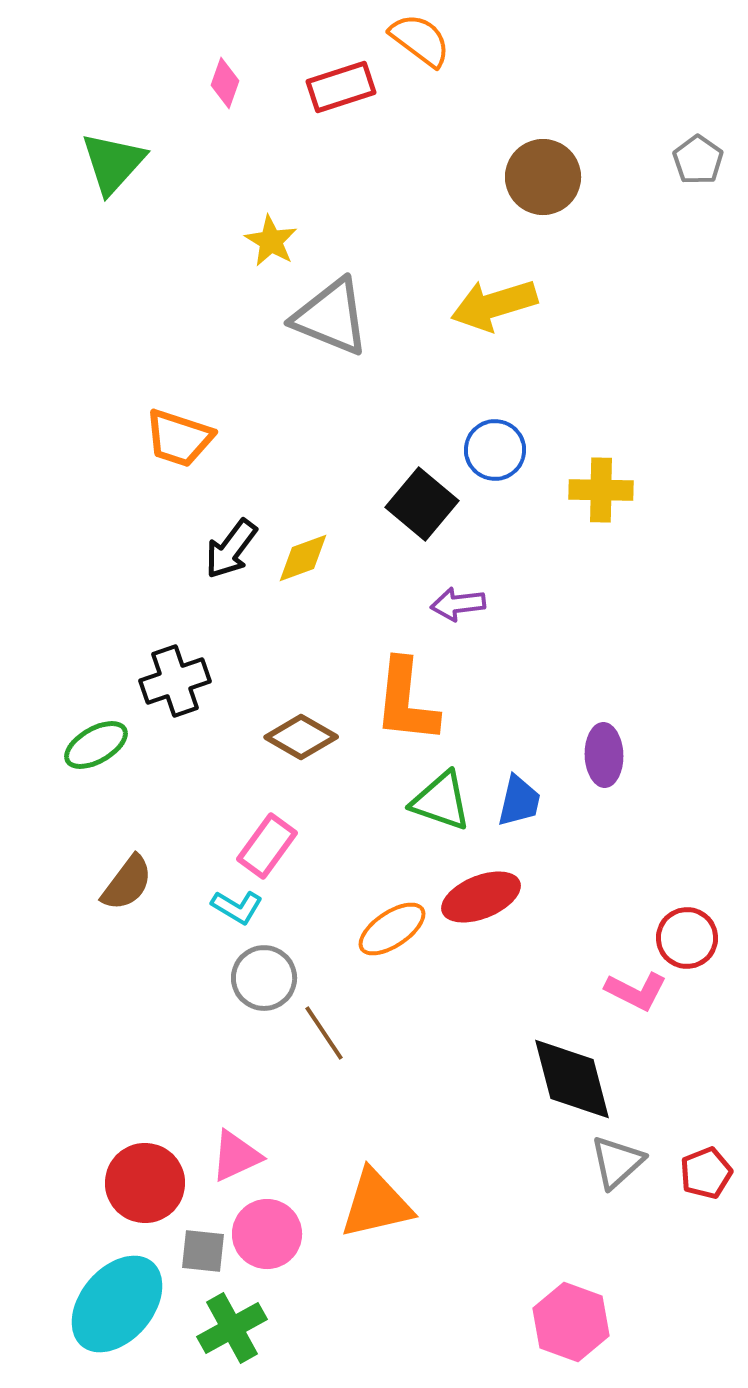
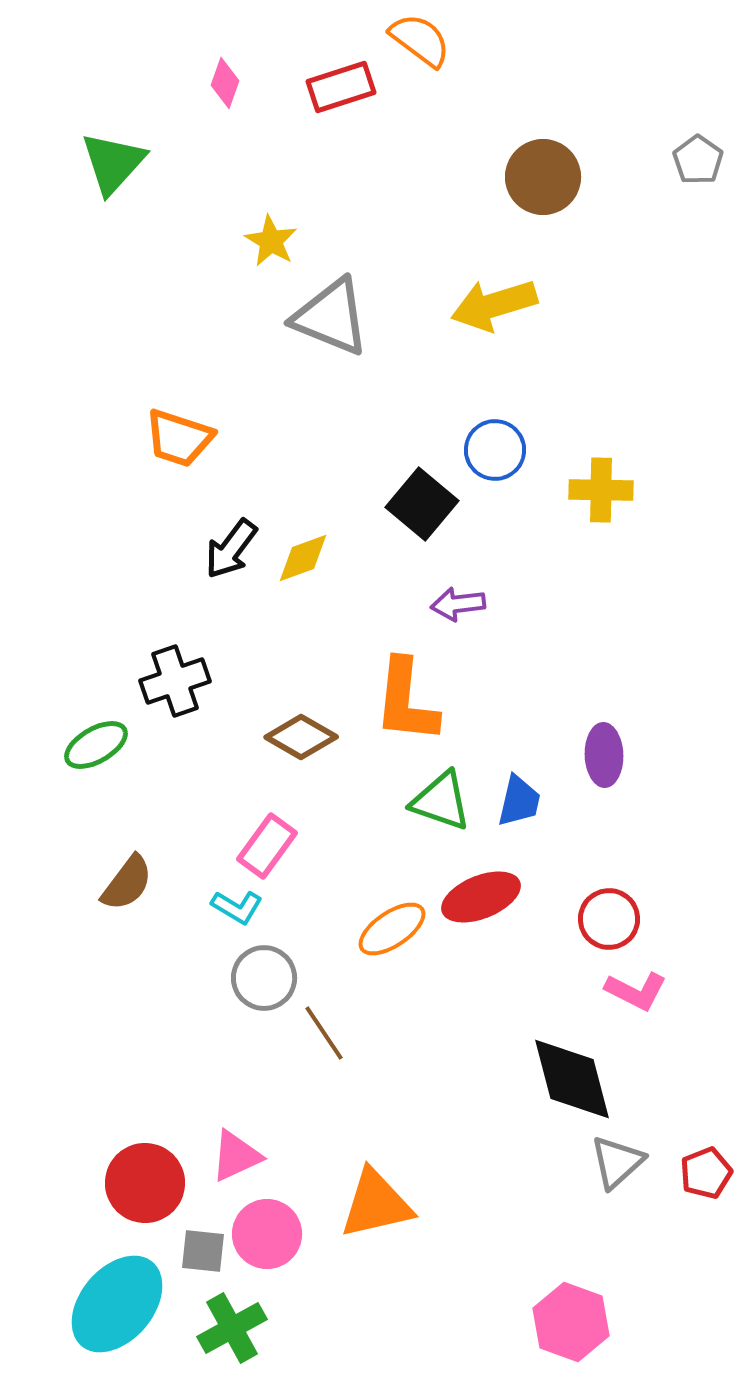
red circle at (687, 938): moved 78 px left, 19 px up
